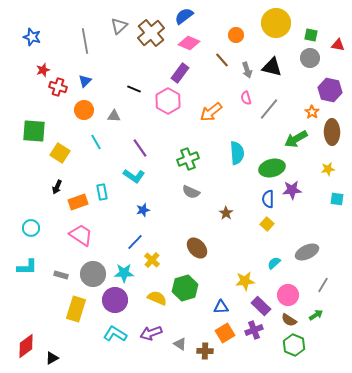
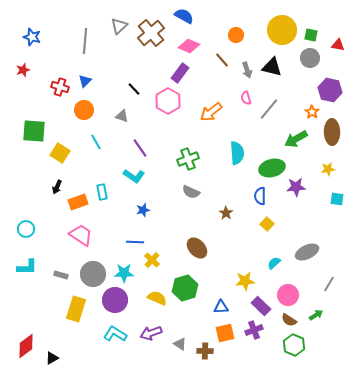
blue semicircle at (184, 16): rotated 66 degrees clockwise
yellow circle at (276, 23): moved 6 px right, 7 px down
gray line at (85, 41): rotated 15 degrees clockwise
pink diamond at (189, 43): moved 3 px down
red star at (43, 70): moved 20 px left
red cross at (58, 87): moved 2 px right
black line at (134, 89): rotated 24 degrees clockwise
gray triangle at (114, 116): moved 8 px right; rotated 16 degrees clockwise
purple star at (292, 190): moved 4 px right, 3 px up
blue semicircle at (268, 199): moved 8 px left, 3 px up
cyan circle at (31, 228): moved 5 px left, 1 px down
blue line at (135, 242): rotated 48 degrees clockwise
gray line at (323, 285): moved 6 px right, 1 px up
orange square at (225, 333): rotated 18 degrees clockwise
